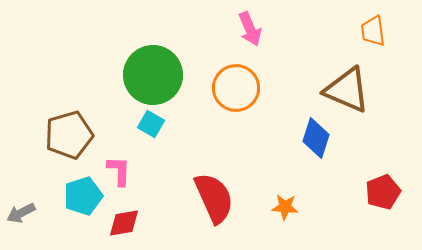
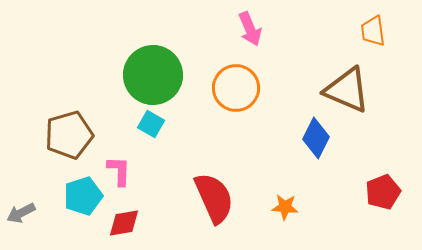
blue diamond: rotated 9 degrees clockwise
